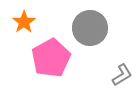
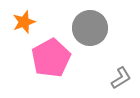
orange star: rotated 15 degrees clockwise
gray L-shape: moved 1 px left, 3 px down
